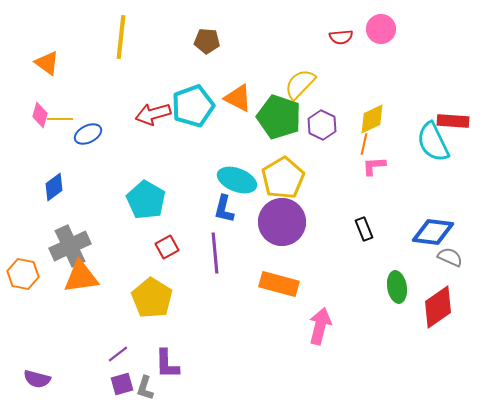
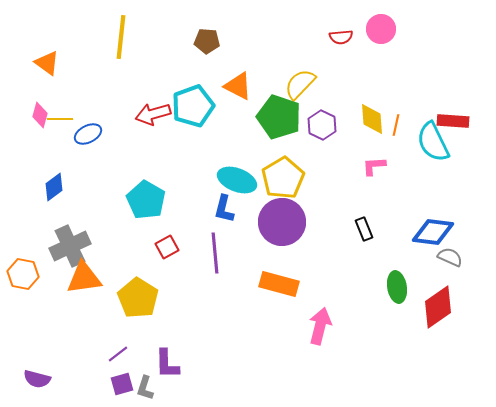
orange triangle at (238, 98): moved 12 px up
yellow diamond at (372, 119): rotated 68 degrees counterclockwise
orange line at (364, 144): moved 32 px right, 19 px up
orange triangle at (81, 277): moved 3 px right, 1 px down
yellow pentagon at (152, 298): moved 14 px left
